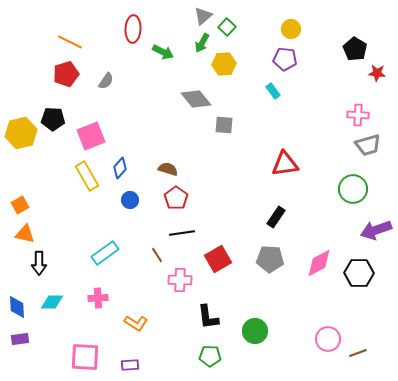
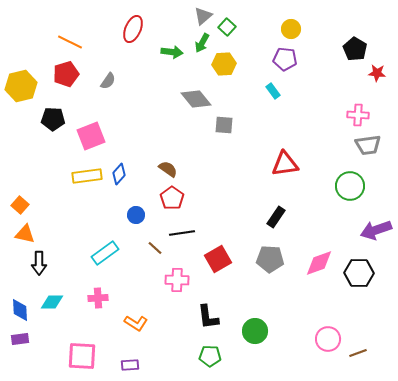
red ellipse at (133, 29): rotated 20 degrees clockwise
green arrow at (163, 52): moved 9 px right; rotated 20 degrees counterclockwise
gray semicircle at (106, 81): moved 2 px right
yellow hexagon at (21, 133): moved 47 px up
gray trapezoid at (368, 145): rotated 8 degrees clockwise
blue diamond at (120, 168): moved 1 px left, 6 px down
brown semicircle at (168, 169): rotated 18 degrees clockwise
yellow rectangle at (87, 176): rotated 68 degrees counterclockwise
green circle at (353, 189): moved 3 px left, 3 px up
red pentagon at (176, 198): moved 4 px left
blue circle at (130, 200): moved 6 px right, 15 px down
orange square at (20, 205): rotated 18 degrees counterclockwise
brown line at (157, 255): moved 2 px left, 7 px up; rotated 14 degrees counterclockwise
pink diamond at (319, 263): rotated 8 degrees clockwise
pink cross at (180, 280): moved 3 px left
blue diamond at (17, 307): moved 3 px right, 3 px down
pink square at (85, 357): moved 3 px left, 1 px up
